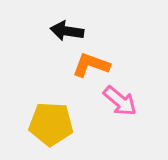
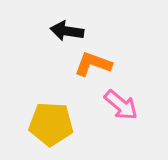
orange L-shape: moved 2 px right, 1 px up
pink arrow: moved 1 px right, 4 px down
